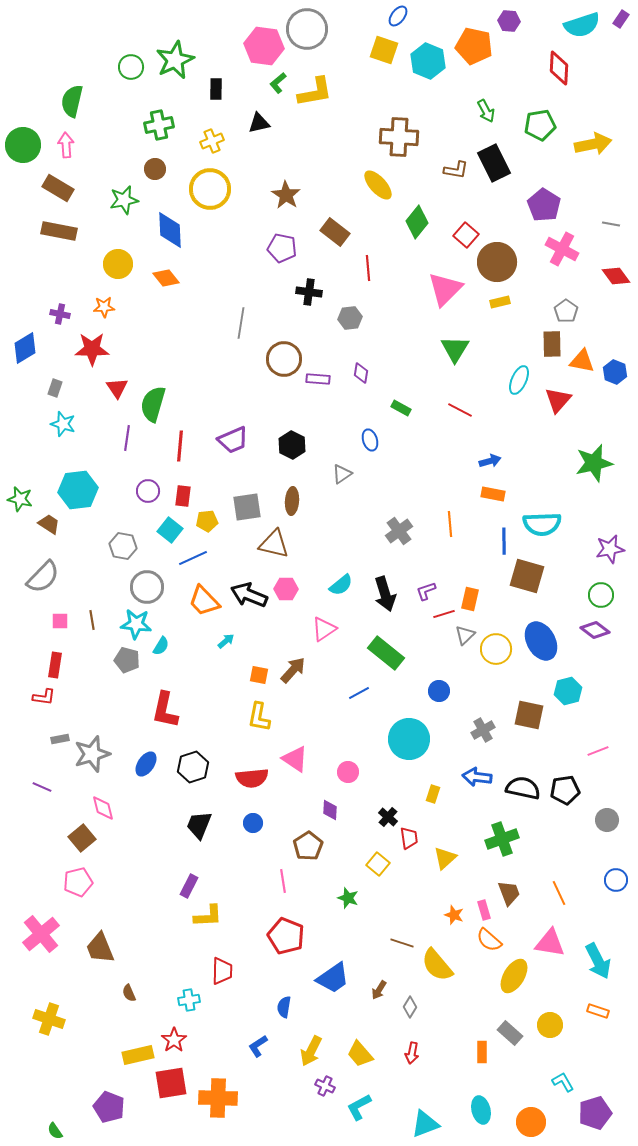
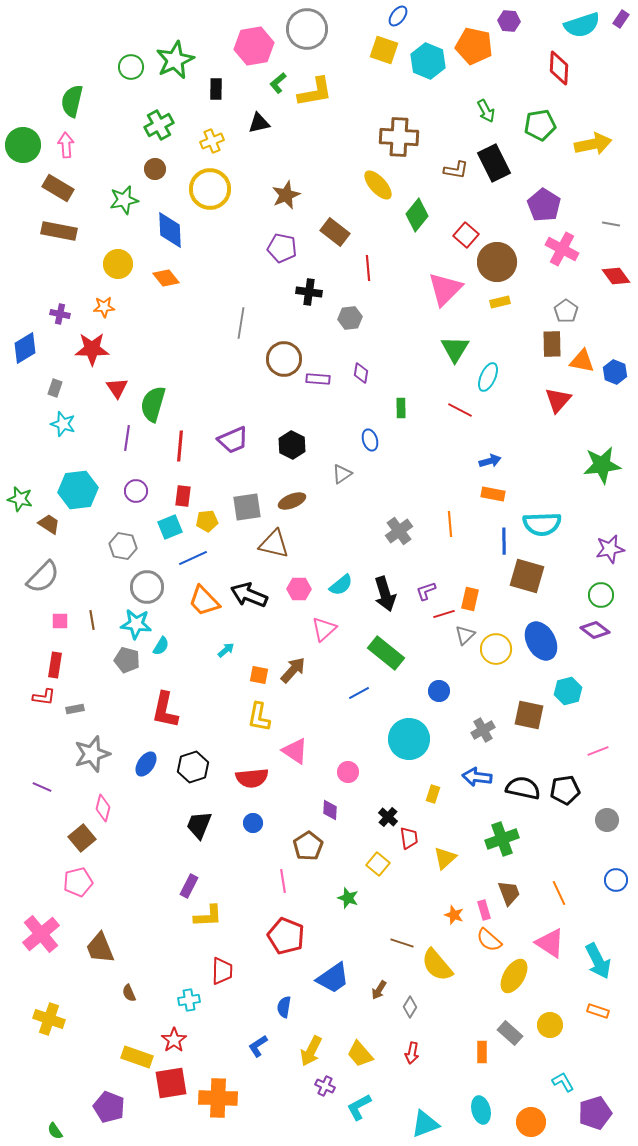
pink hexagon at (264, 46): moved 10 px left; rotated 18 degrees counterclockwise
green cross at (159, 125): rotated 16 degrees counterclockwise
brown star at (286, 195): rotated 16 degrees clockwise
green diamond at (417, 222): moved 7 px up
cyan ellipse at (519, 380): moved 31 px left, 3 px up
green rectangle at (401, 408): rotated 60 degrees clockwise
green star at (594, 463): moved 8 px right, 2 px down; rotated 6 degrees clockwise
purple circle at (148, 491): moved 12 px left
brown ellipse at (292, 501): rotated 64 degrees clockwise
cyan square at (170, 530): moved 3 px up; rotated 30 degrees clockwise
pink hexagon at (286, 589): moved 13 px right
pink triangle at (324, 629): rotated 8 degrees counterclockwise
cyan arrow at (226, 641): moved 9 px down
gray rectangle at (60, 739): moved 15 px right, 30 px up
pink triangle at (295, 759): moved 8 px up
pink diamond at (103, 808): rotated 28 degrees clockwise
pink triangle at (550, 943): rotated 24 degrees clockwise
yellow rectangle at (138, 1055): moved 1 px left, 2 px down; rotated 32 degrees clockwise
